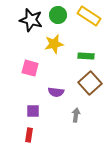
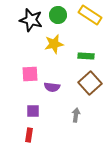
yellow rectangle: moved 1 px right, 1 px up
pink square: moved 6 px down; rotated 18 degrees counterclockwise
purple semicircle: moved 4 px left, 5 px up
